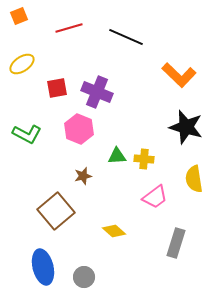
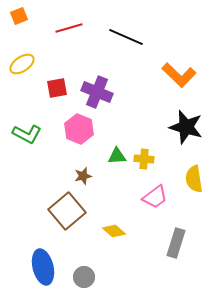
brown square: moved 11 px right
